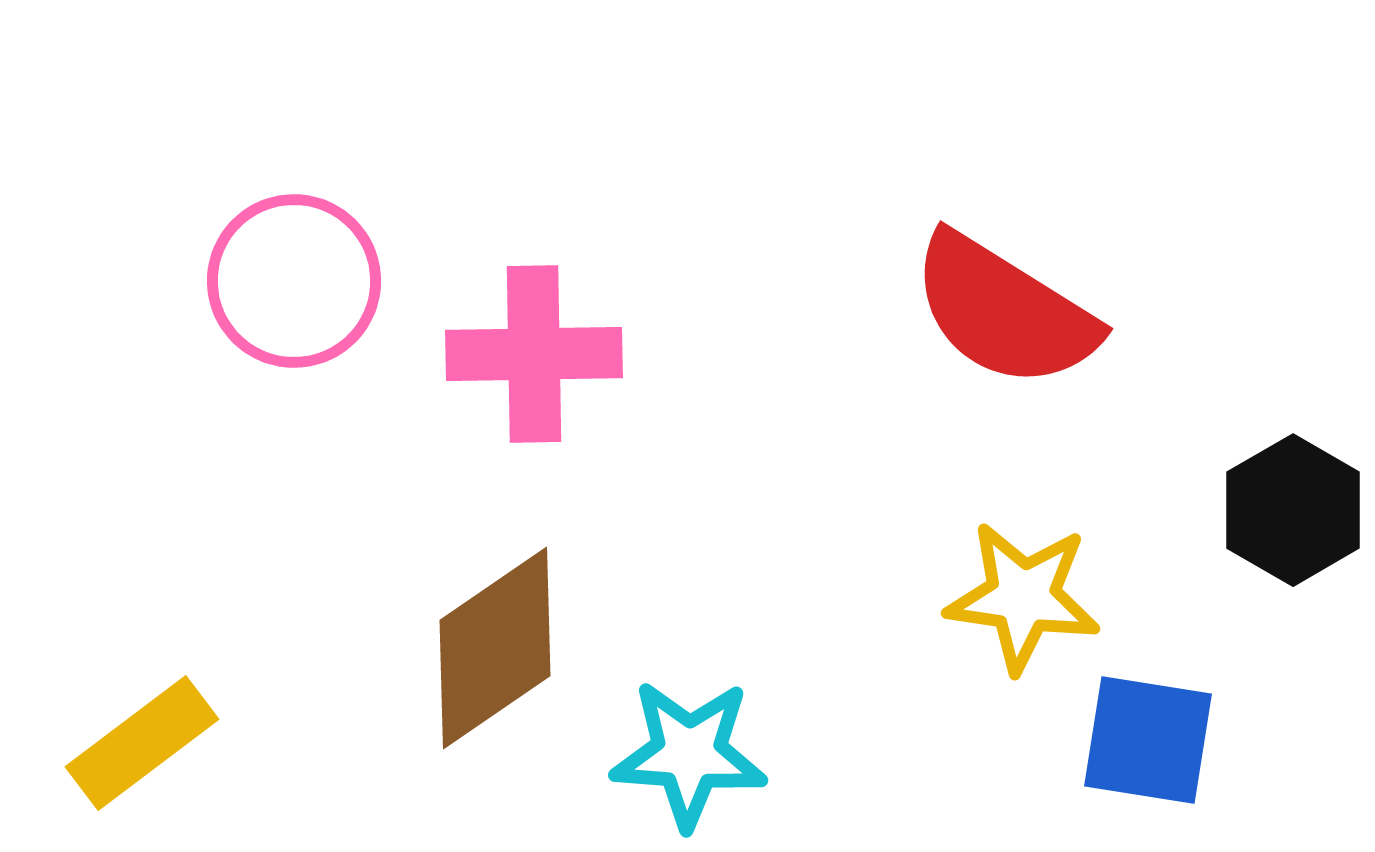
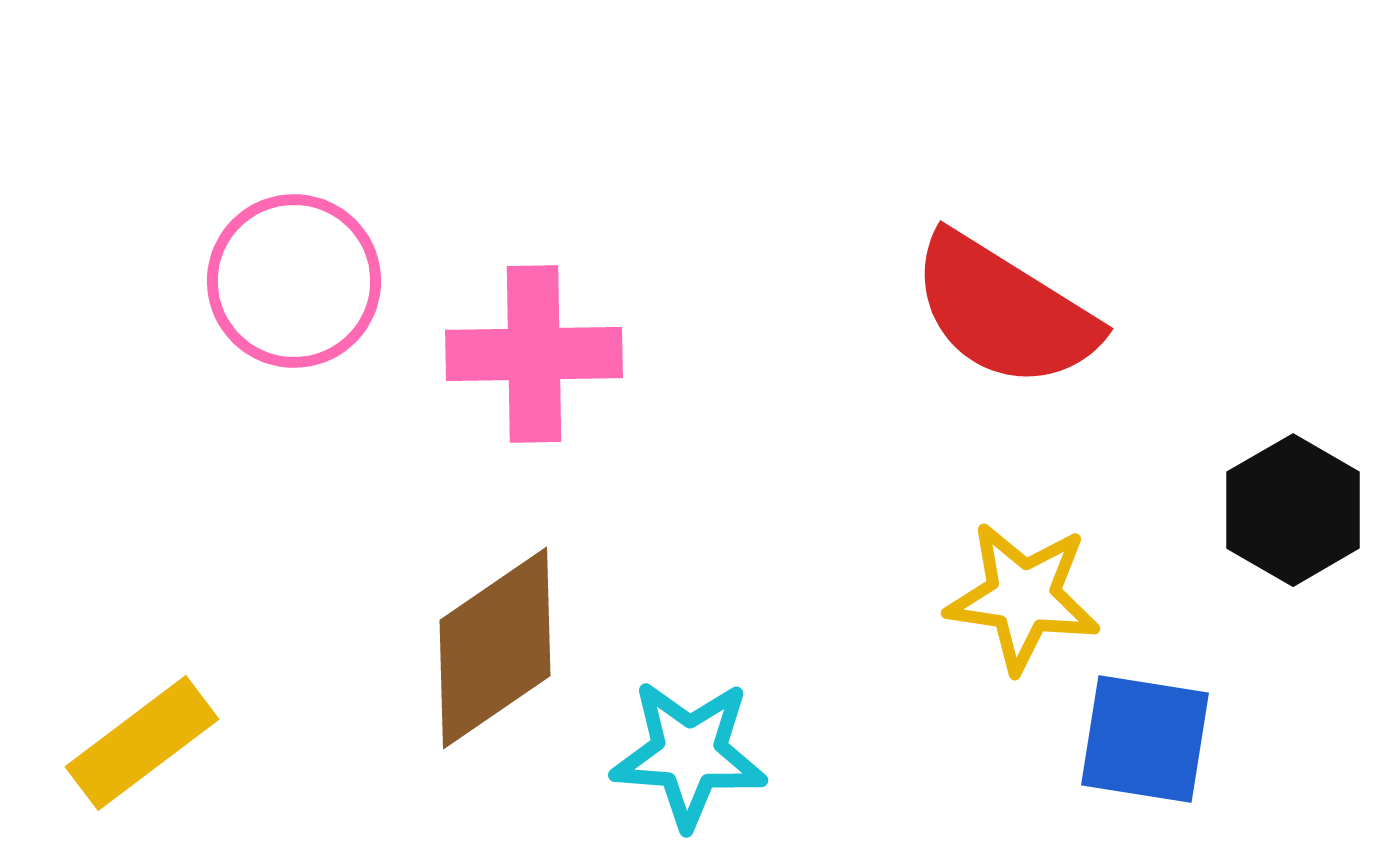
blue square: moved 3 px left, 1 px up
